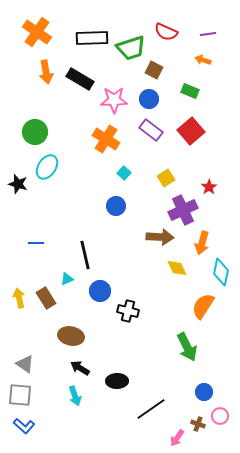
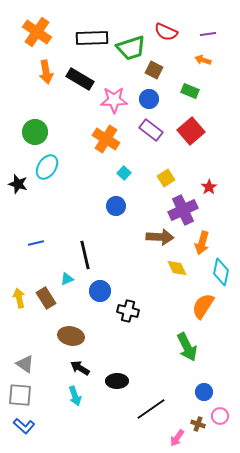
blue line at (36, 243): rotated 14 degrees counterclockwise
